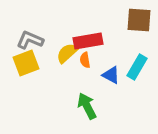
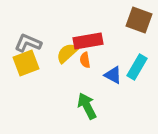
brown square: rotated 16 degrees clockwise
gray L-shape: moved 2 px left, 3 px down
blue triangle: moved 2 px right
